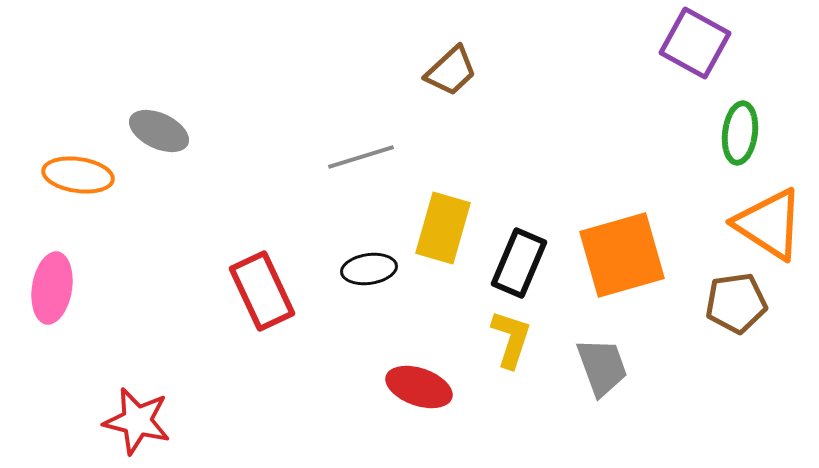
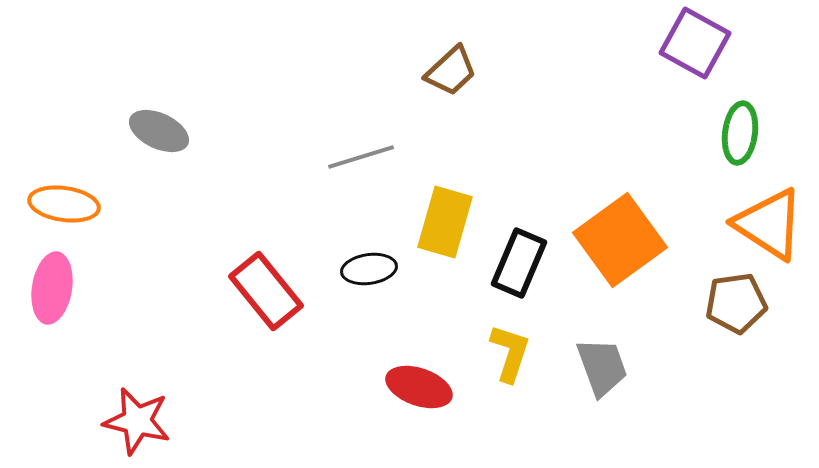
orange ellipse: moved 14 px left, 29 px down
yellow rectangle: moved 2 px right, 6 px up
orange square: moved 2 px left, 15 px up; rotated 20 degrees counterclockwise
red rectangle: moved 4 px right; rotated 14 degrees counterclockwise
yellow L-shape: moved 1 px left, 14 px down
